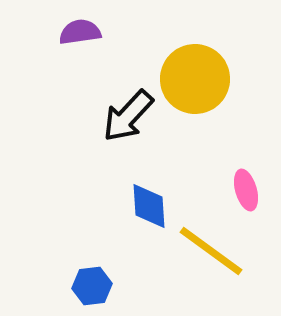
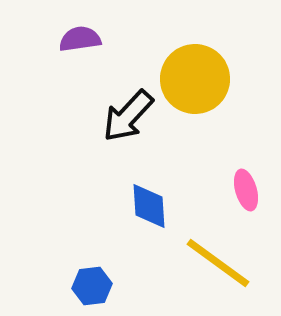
purple semicircle: moved 7 px down
yellow line: moved 7 px right, 12 px down
